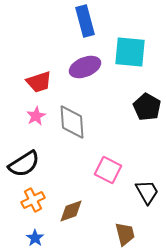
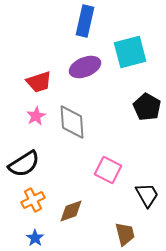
blue rectangle: rotated 28 degrees clockwise
cyan square: rotated 20 degrees counterclockwise
black trapezoid: moved 3 px down
